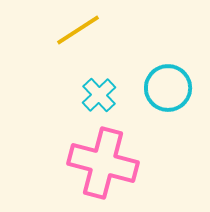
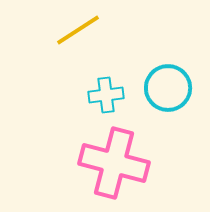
cyan cross: moved 7 px right; rotated 36 degrees clockwise
pink cross: moved 11 px right
